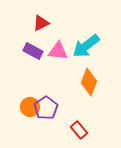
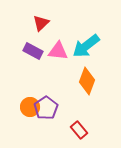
red triangle: rotated 18 degrees counterclockwise
orange diamond: moved 2 px left, 1 px up
